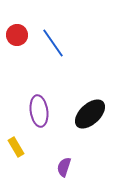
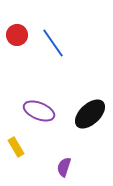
purple ellipse: rotated 60 degrees counterclockwise
